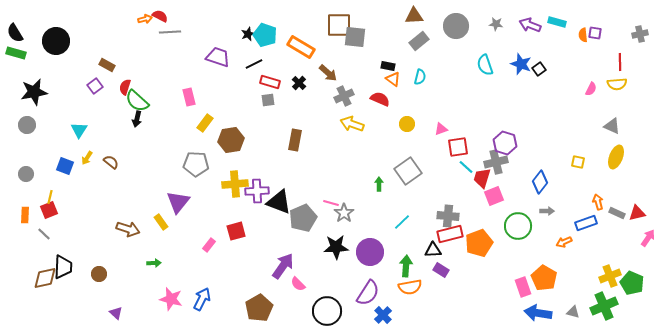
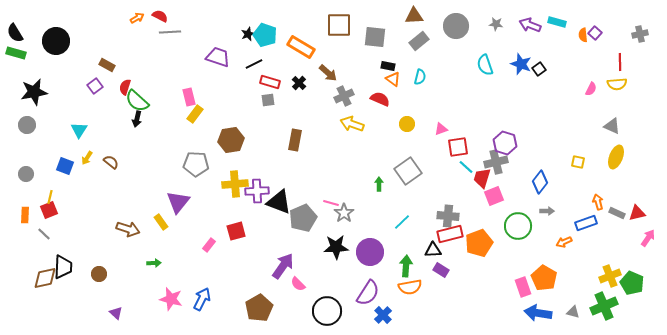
orange arrow at (145, 19): moved 8 px left, 1 px up; rotated 16 degrees counterclockwise
purple square at (595, 33): rotated 32 degrees clockwise
gray square at (355, 37): moved 20 px right
yellow rectangle at (205, 123): moved 10 px left, 9 px up
